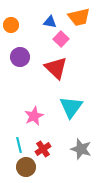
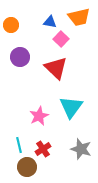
pink star: moved 5 px right
brown circle: moved 1 px right
